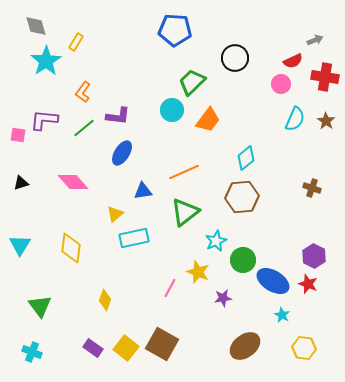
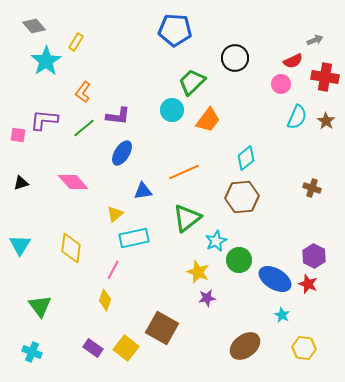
gray diamond at (36, 26): moved 2 px left; rotated 25 degrees counterclockwise
cyan semicircle at (295, 119): moved 2 px right, 2 px up
green triangle at (185, 212): moved 2 px right, 6 px down
green circle at (243, 260): moved 4 px left
blue ellipse at (273, 281): moved 2 px right, 2 px up
pink line at (170, 288): moved 57 px left, 18 px up
purple star at (223, 298): moved 16 px left
brown square at (162, 344): moved 16 px up
